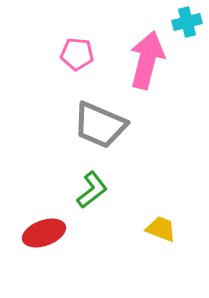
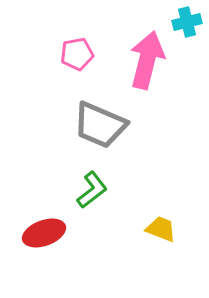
pink pentagon: rotated 16 degrees counterclockwise
